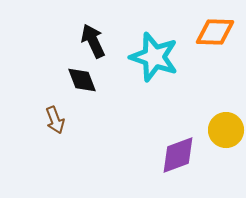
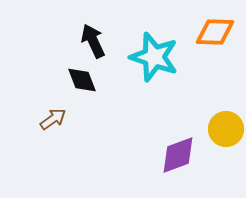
brown arrow: moved 2 px left, 1 px up; rotated 104 degrees counterclockwise
yellow circle: moved 1 px up
